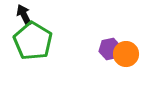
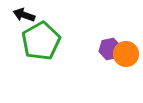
black arrow: rotated 45 degrees counterclockwise
green pentagon: moved 8 px right; rotated 12 degrees clockwise
